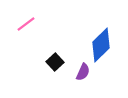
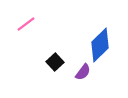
blue diamond: moved 1 px left
purple semicircle: rotated 12 degrees clockwise
